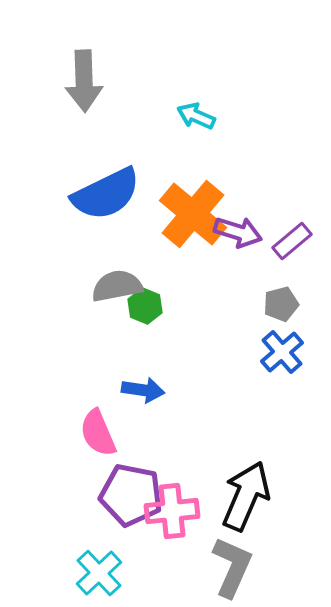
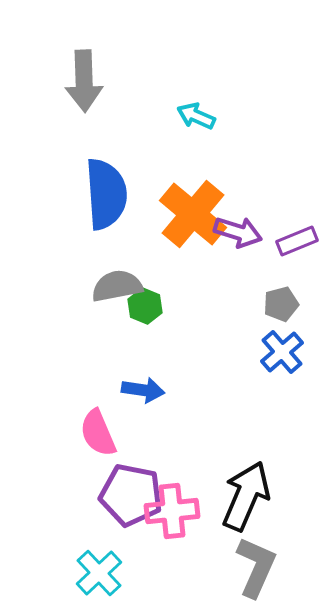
blue semicircle: rotated 68 degrees counterclockwise
purple rectangle: moved 5 px right; rotated 18 degrees clockwise
gray L-shape: moved 24 px right
